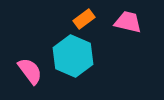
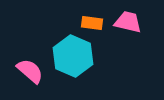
orange rectangle: moved 8 px right, 4 px down; rotated 45 degrees clockwise
pink semicircle: rotated 12 degrees counterclockwise
